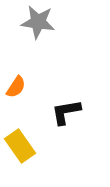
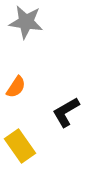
gray star: moved 12 px left
black L-shape: rotated 20 degrees counterclockwise
